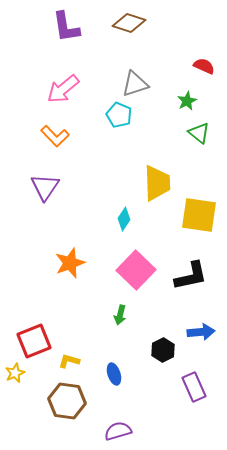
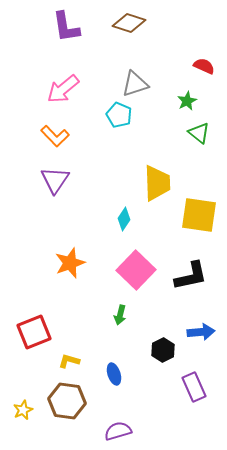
purple triangle: moved 10 px right, 7 px up
red square: moved 9 px up
yellow star: moved 8 px right, 37 px down
